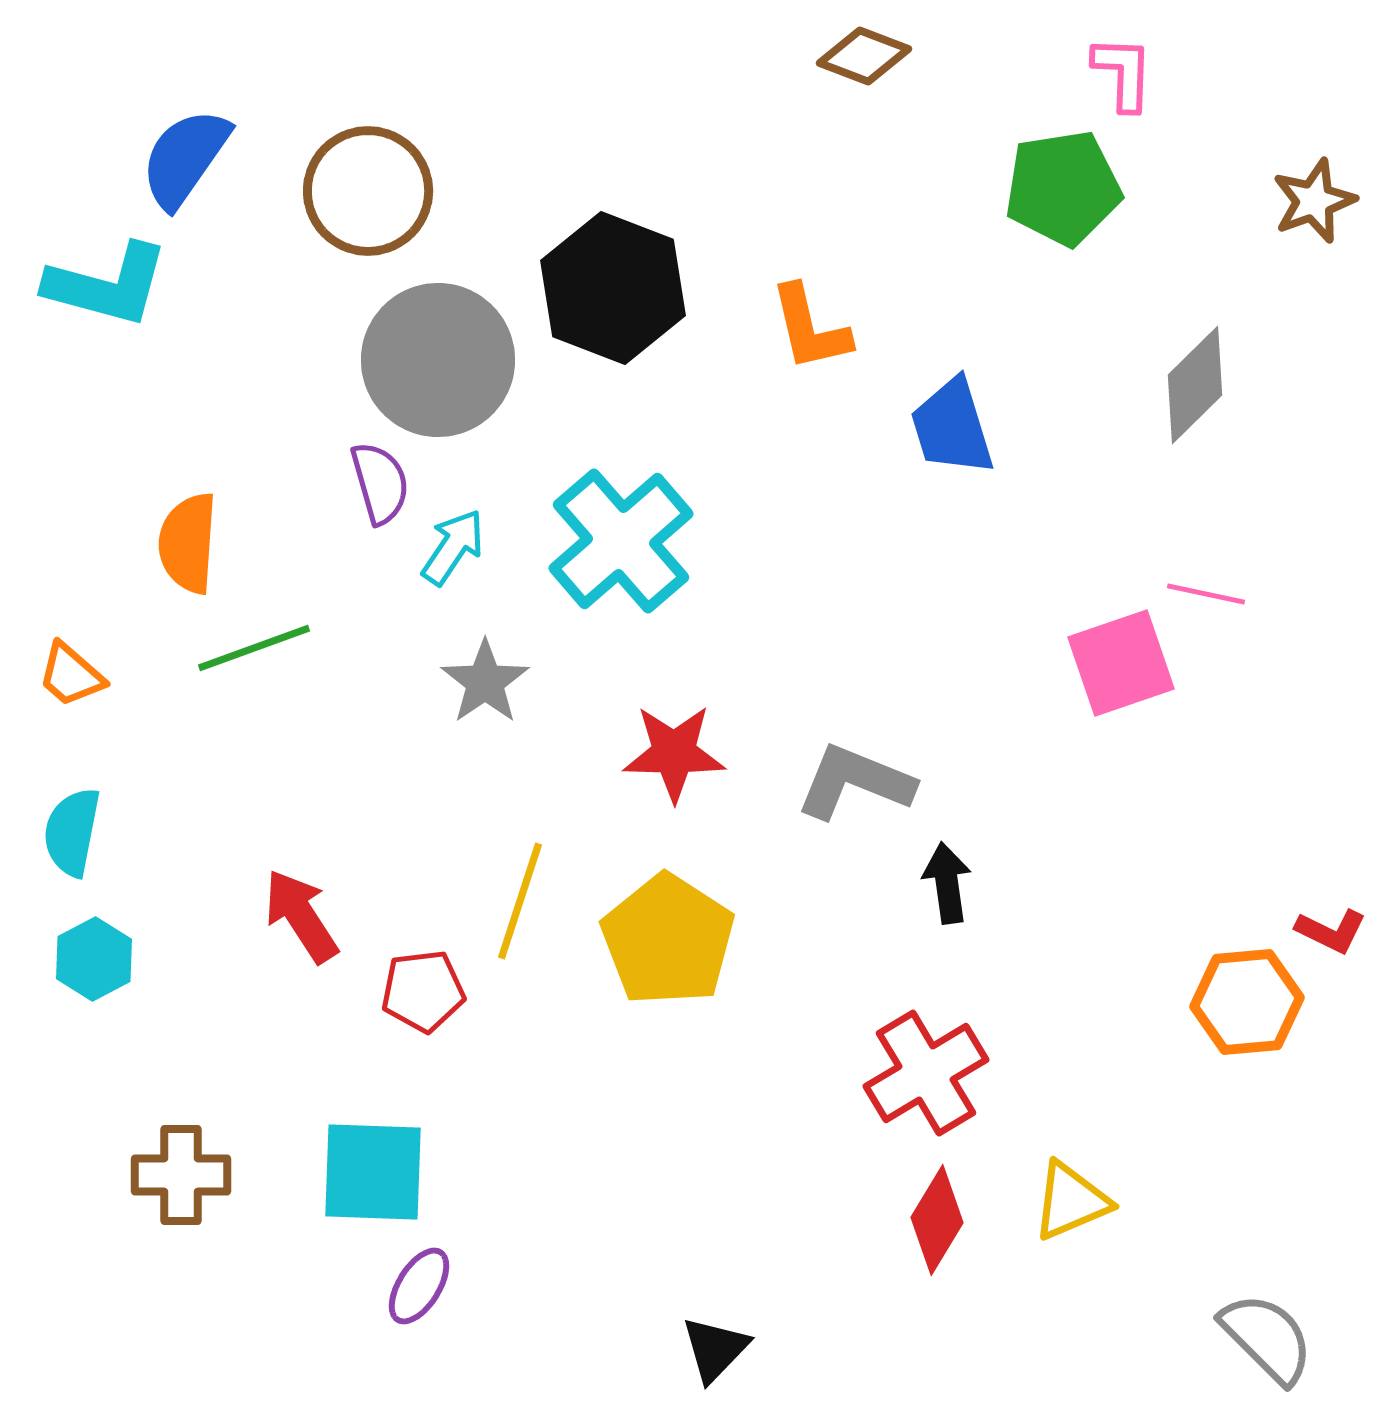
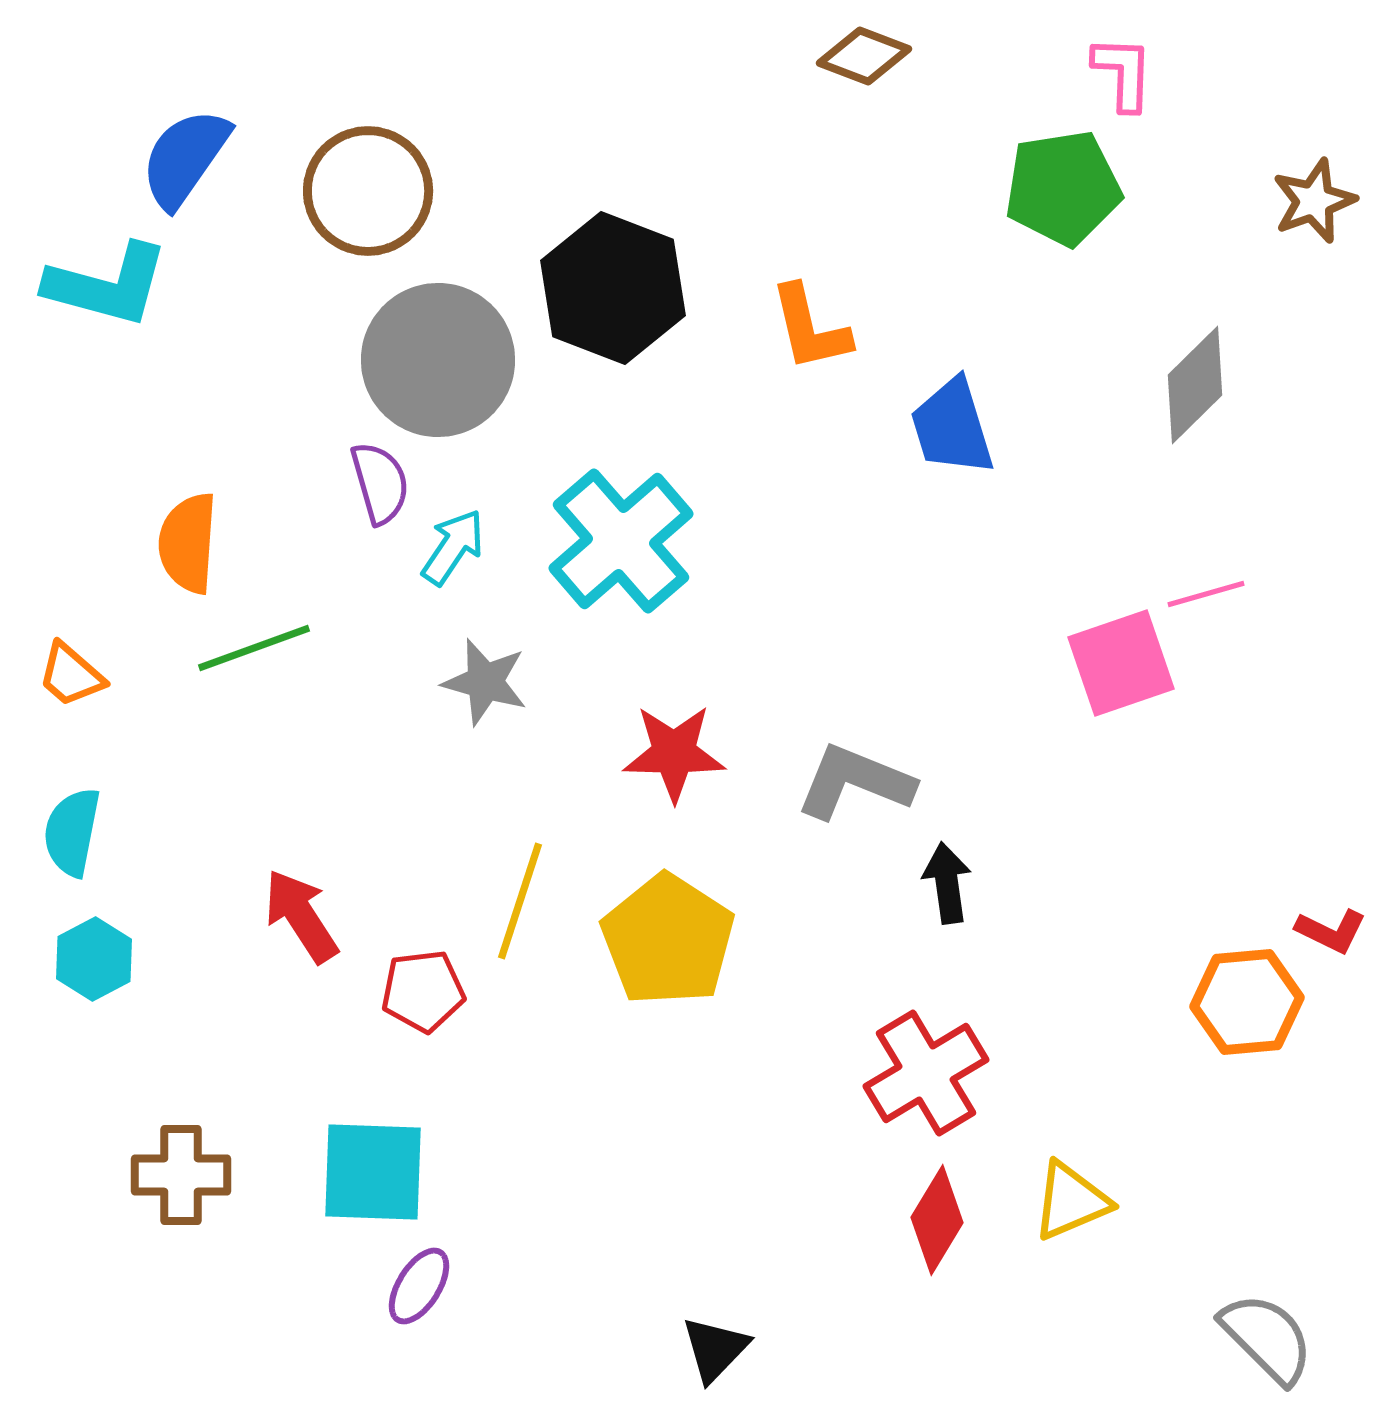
pink line: rotated 28 degrees counterclockwise
gray star: rotated 22 degrees counterclockwise
